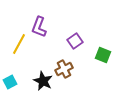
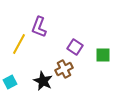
purple square: moved 6 px down; rotated 21 degrees counterclockwise
green square: rotated 21 degrees counterclockwise
